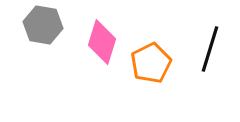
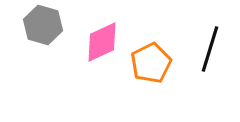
gray hexagon: rotated 6 degrees clockwise
pink diamond: rotated 48 degrees clockwise
